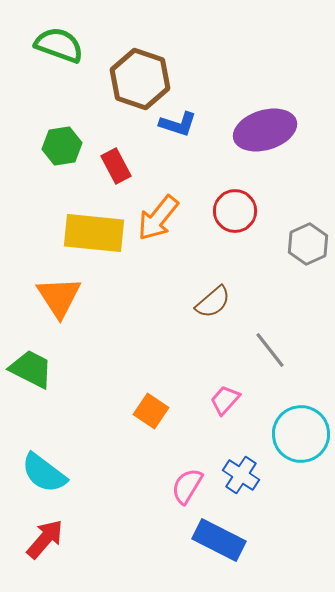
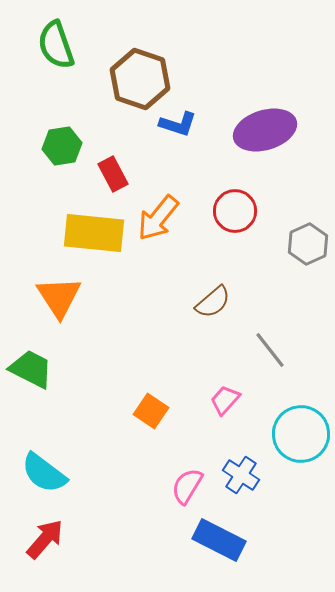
green semicircle: moved 3 px left; rotated 129 degrees counterclockwise
red rectangle: moved 3 px left, 8 px down
